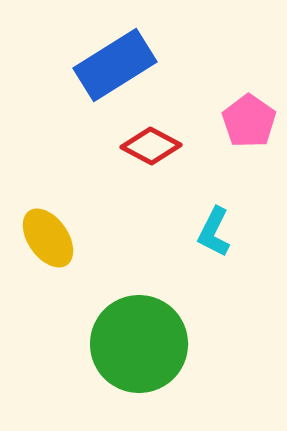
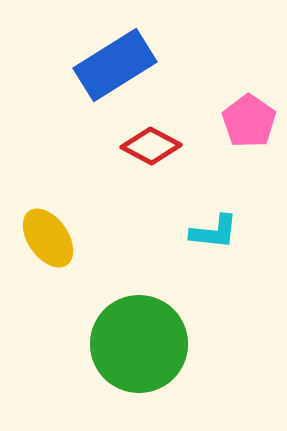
cyan L-shape: rotated 111 degrees counterclockwise
